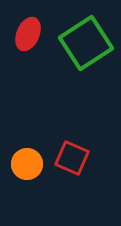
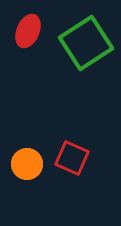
red ellipse: moved 3 px up
